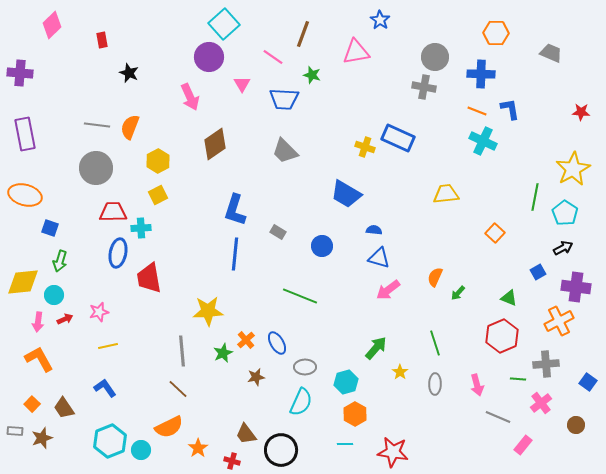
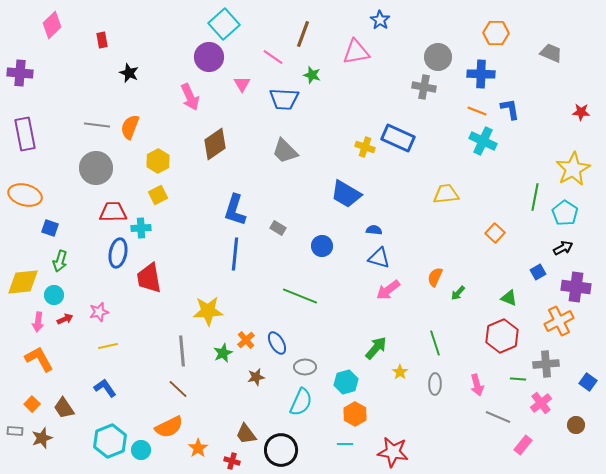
gray circle at (435, 57): moved 3 px right
gray rectangle at (278, 232): moved 4 px up
